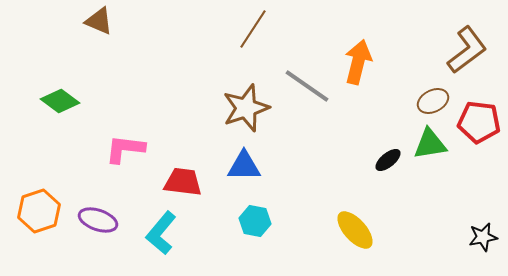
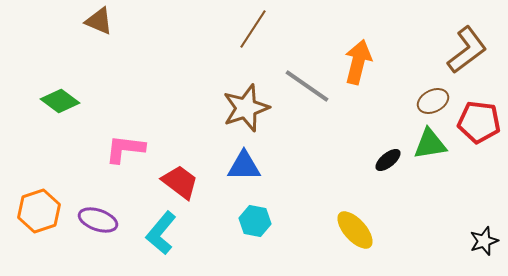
red trapezoid: moved 3 px left; rotated 30 degrees clockwise
black star: moved 1 px right, 4 px down; rotated 8 degrees counterclockwise
